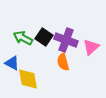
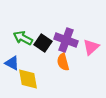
black square: moved 1 px left, 6 px down
